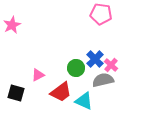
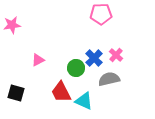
pink pentagon: rotated 10 degrees counterclockwise
pink star: rotated 18 degrees clockwise
blue cross: moved 1 px left, 1 px up
pink cross: moved 5 px right, 10 px up
pink triangle: moved 15 px up
gray semicircle: moved 6 px right, 1 px up
red trapezoid: rotated 100 degrees clockwise
